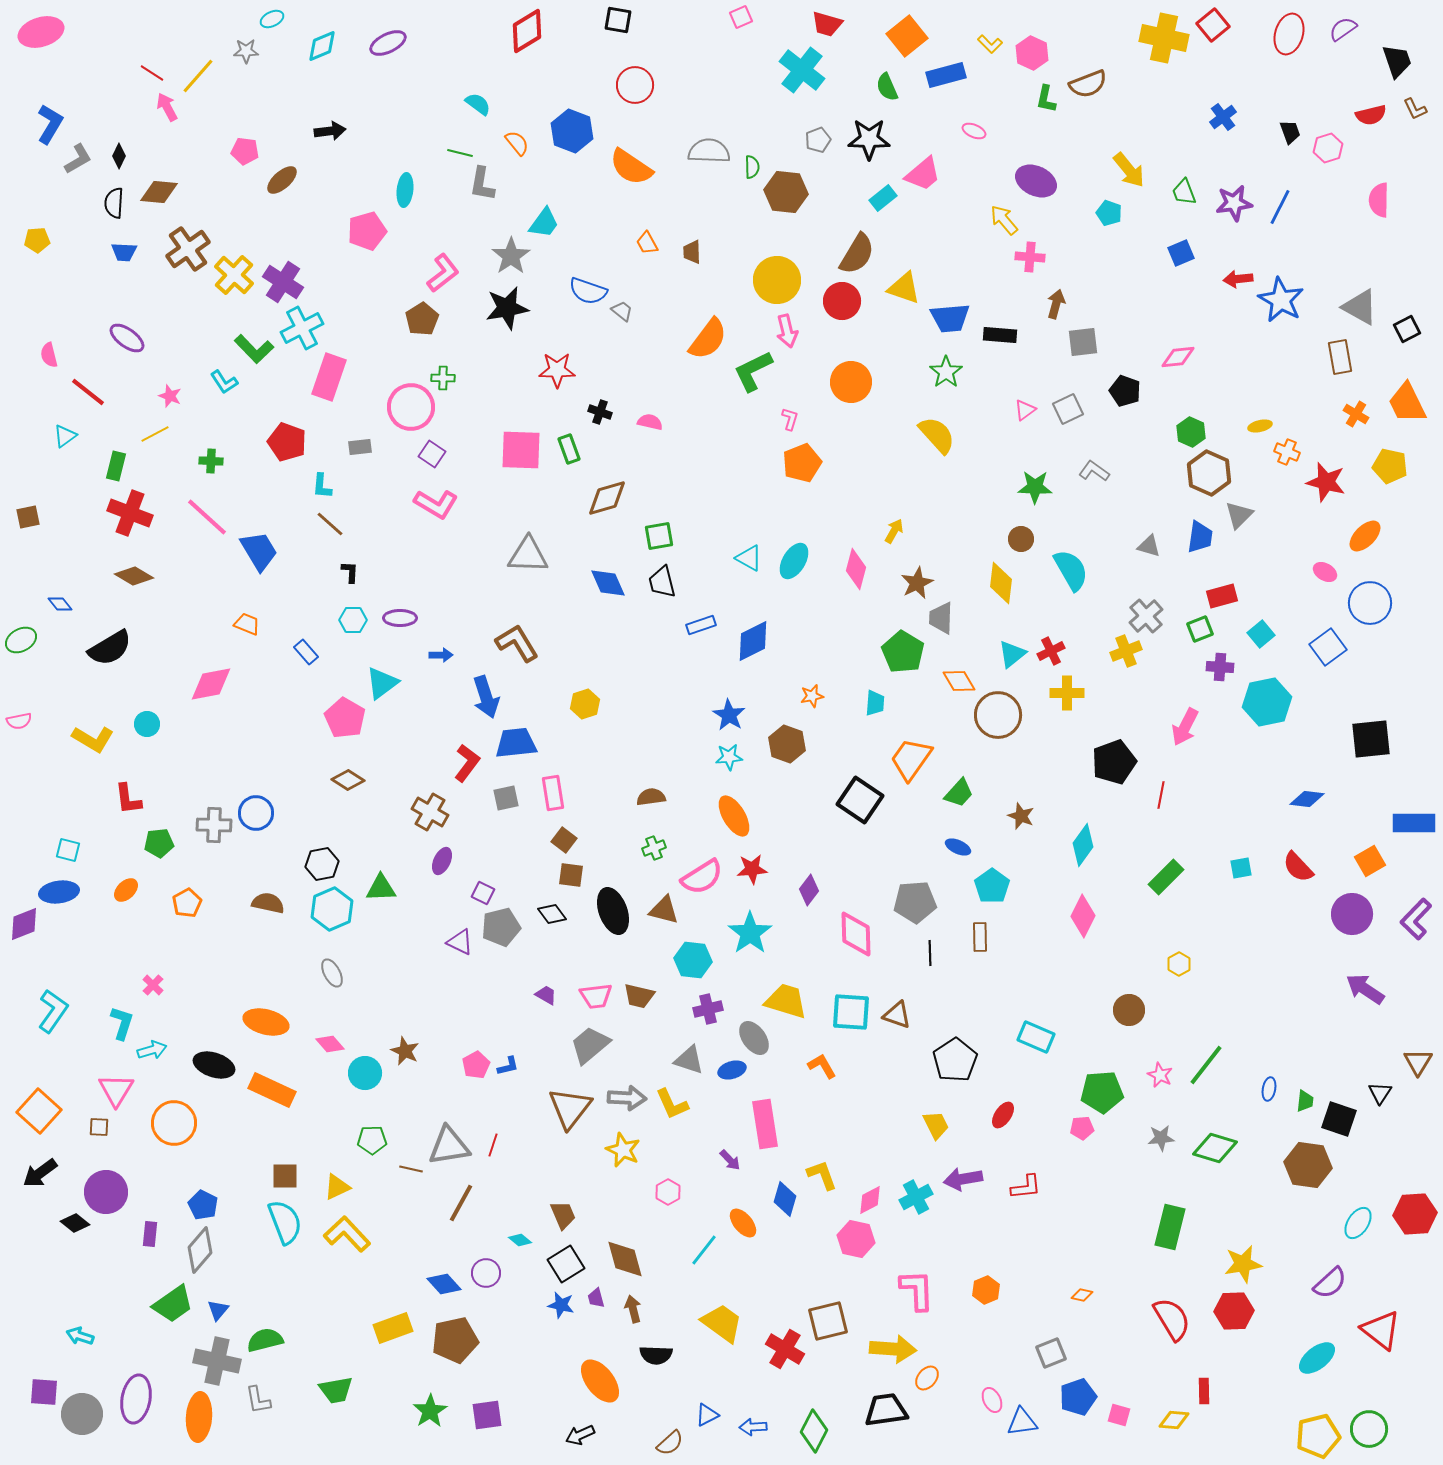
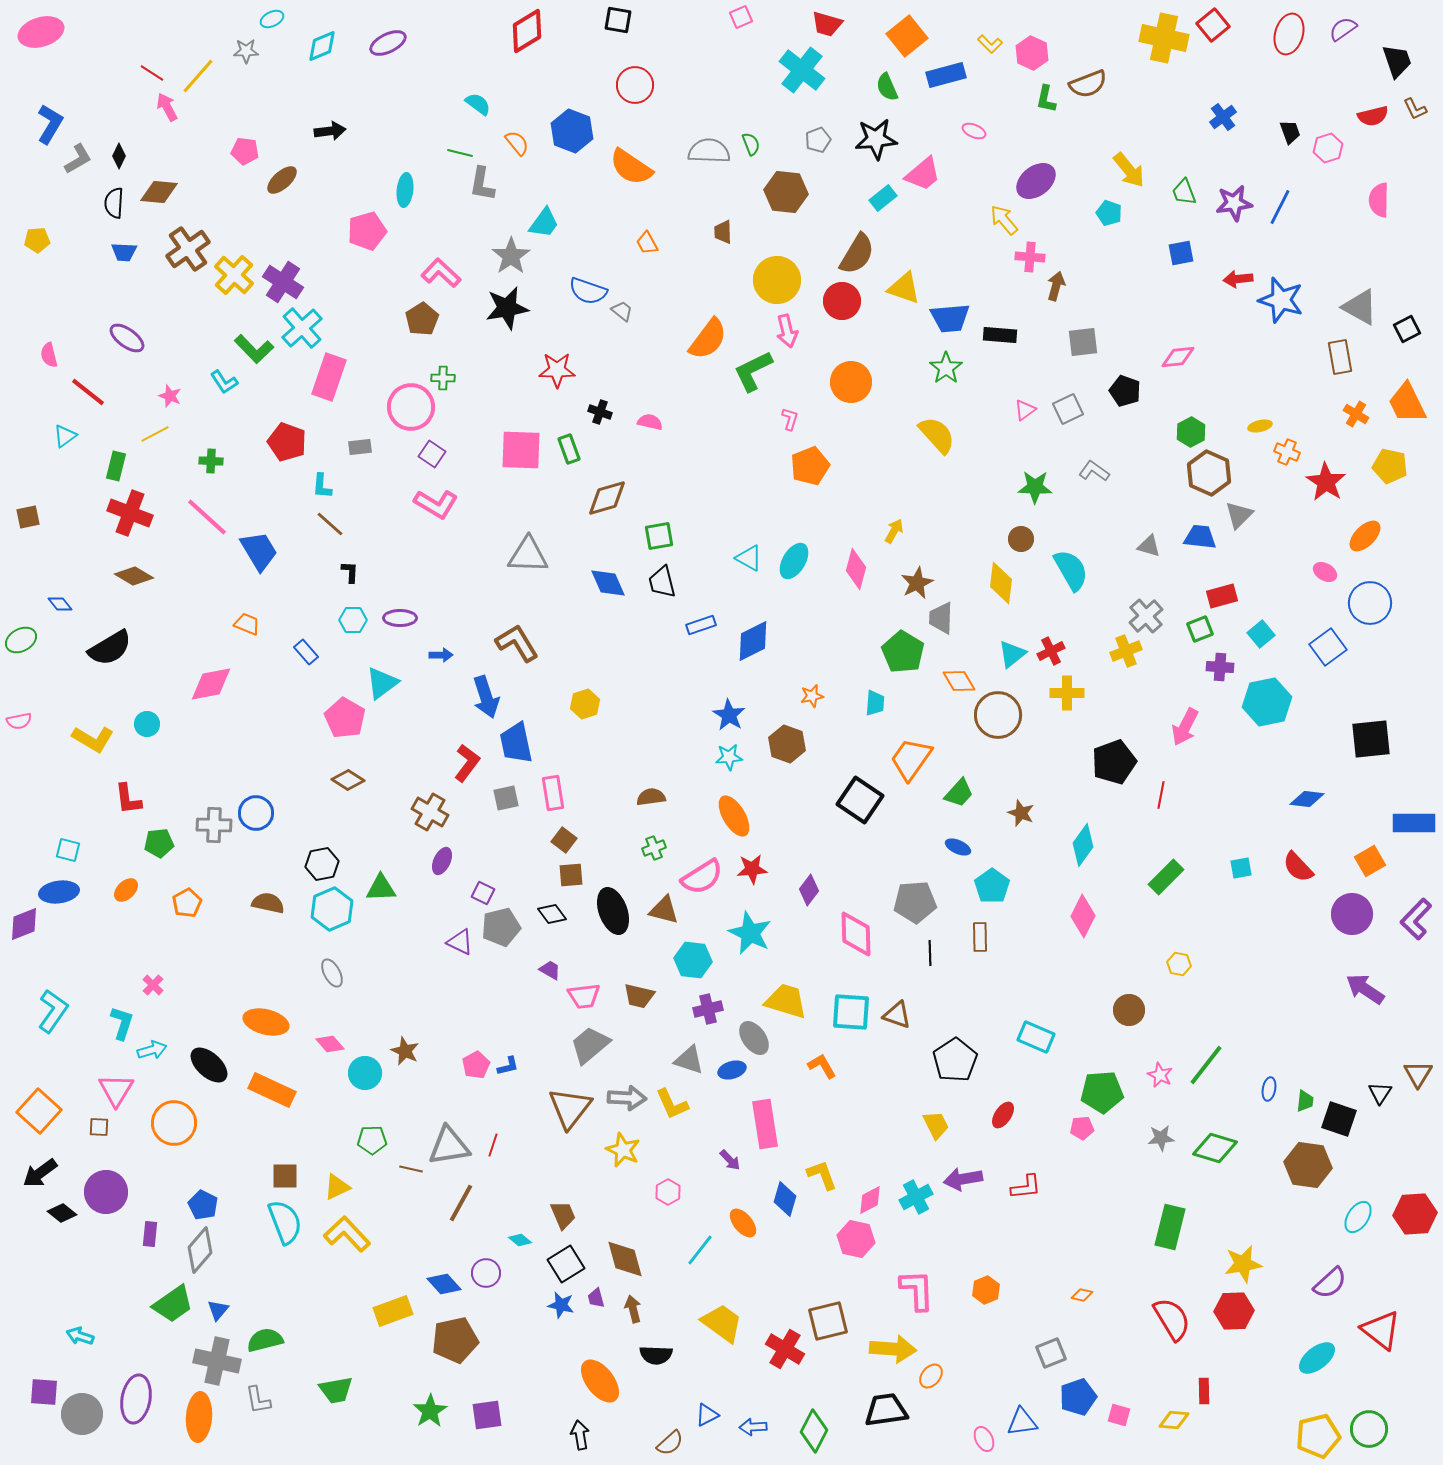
red semicircle at (1371, 115): moved 2 px right, 1 px down
black star at (869, 139): moved 7 px right; rotated 6 degrees counterclockwise
green semicircle at (752, 167): moved 1 px left, 23 px up; rotated 20 degrees counterclockwise
purple ellipse at (1036, 181): rotated 63 degrees counterclockwise
brown trapezoid at (692, 252): moved 31 px right, 20 px up
blue square at (1181, 253): rotated 12 degrees clockwise
pink L-shape at (443, 273): moved 2 px left; rotated 99 degrees counterclockwise
blue star at (1281, 300): rotated 12 degrees counterclockwise
brown arrow at (1056, 304): moved 18 px up
cyan cross at (302, 328): rotated 15 degrees counterclockwise
green star at (946, 372): moved 4 px up
green hexagon at (1191, 432): rotated 8 degrees clockwise
orange pentagon at (802, 463): moved 8 px right, 3 px down
red star at (1326, 482): rotated 18 degrees clockwise
blue trapezoid at (1200, 537): rotated 92 degrees counterclockwise
blue trapezoid at (516, 743): rotated 96 degrees counterclockwise
brown star at (1021, 816): moved 3 px up
brown square at (571, 875): rotated 12 degrees counterclockwise
cyan star at (750, 933): rotated 12 degrees counterclockwise
yellow hexagon at (1179, 964): rotated 20 degrees counterclockwise
purple trapezoid at (546, 995): moved 4 px right, 25 px up
pink trapezoid at (596, 996): moved 12 px left
brown triangle at (1418, 1062): moved 12 px down
black ellipse at (214, 1065): moved 5 px left; rotated 24 degrees clockwise
black diamond at (75, 1223): moved 13 px left, 10 px up
cyan ellipse at (1358, 1223): moved 6 px up
cyan line at (704, 1250): moved 4 px left
yellow rectangle at (393, 1328): moved 17 px up
orange ellipse at (927, 1378): moved 4 px right, 2 px up
pink ellipse at (992, 1400): moved 8 px left, 39 px down
black arrow at (580, 1435): rotated 104 degrees clockwise
